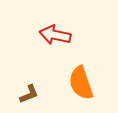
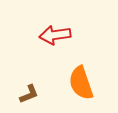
red arrow: rotated 20 degrees counterclockwise
